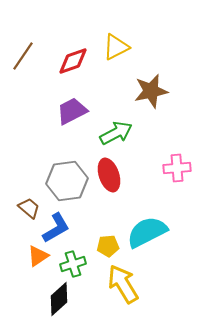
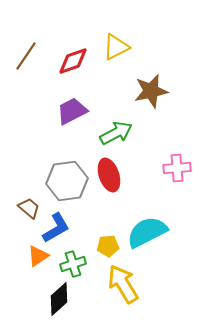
brown line: moved 3 px right
